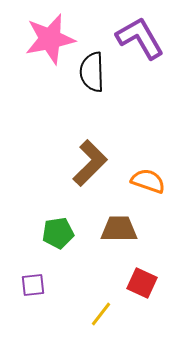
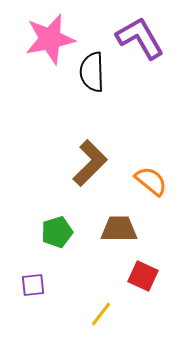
orange semicircle: moved 3 px right; rotated 20 degrees clockwise
green pentagon: moved 1 px left, 1 px up; rotated 8 degrees counterclockwise
red square: moved 1 px right, 7 px up
